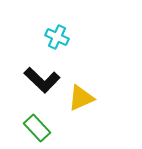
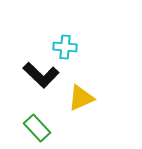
cyan cross: moved 8 px right, 10 px down; rotated 20 degrees counterclockwise
black L-shape: moved 1 px left, 5 px up
